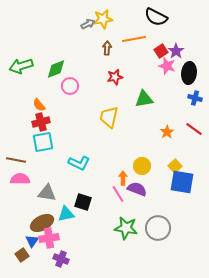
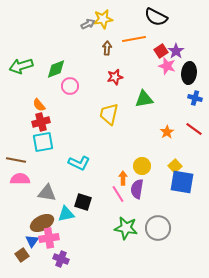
yellow trapezoid: moved 3 px up
purple semicircle: rotated 102 degrees counterclockwise
